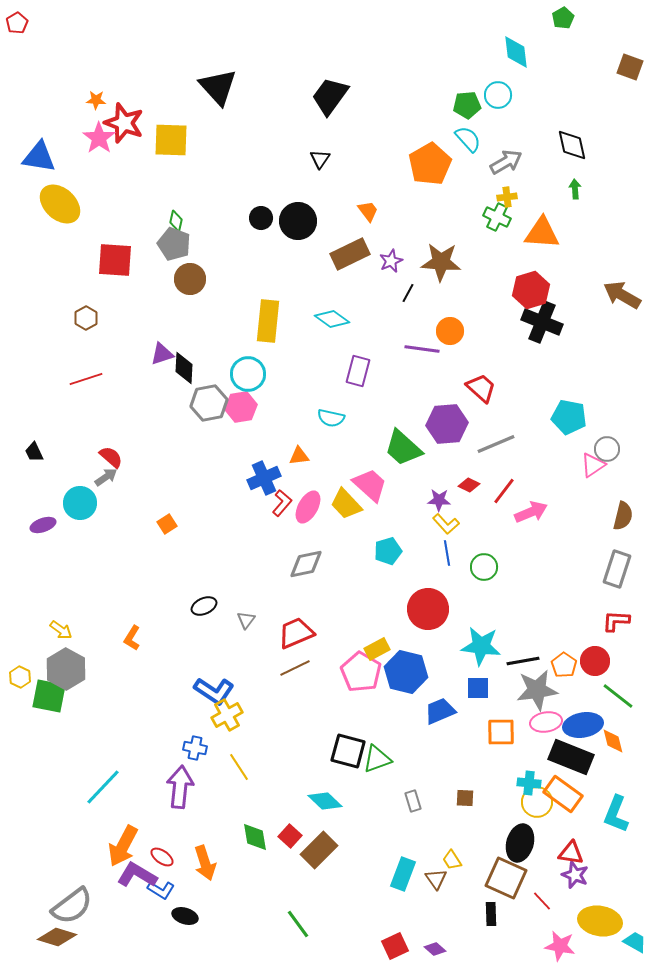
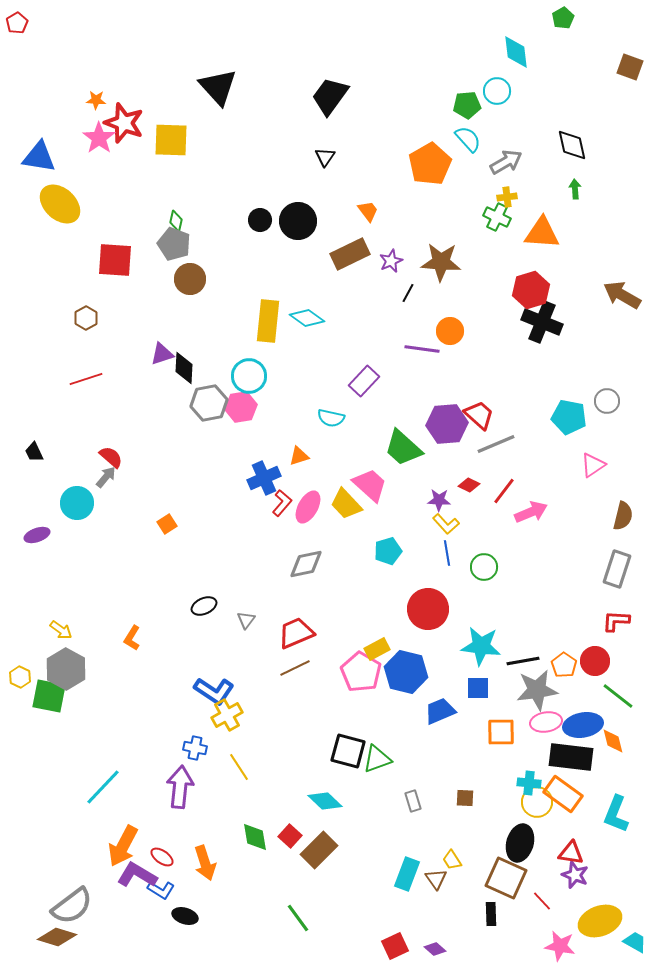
cyan circle at (498, 95): moved 1 px left, 4 px up
black triangle at (320, 159): moved 5 px right, 2 px up
black circle at (261, 218): moved 1 px left, 2 px down
cyan diamond at (332, 319): moved 25 px left, 1 px up
purple rectangle at (358, 371): moved 6 px right, 10 px down; rotated 28 degrees clockwise
cyan circle at (248, 374): moved 1 px right, 2 px down
red trapezoid at (481, 388): moved 2 px left, 27 px down
gray circle at (607, 449): moved 48 px up
orange triangle at (299, 456): rotated 10 degrees counterclockwise
gray arrow at (106, 477): rotated 15 degrees counterclockwise
cyan circle at (80, 503): moved 3 px left
purple ellipse at (43, 525): moved 6 px left, 10 px down
black rectangle at (571, 757): rotated 15 degrees counterclockwise
cyan rectangle at (403, 874): moved 4 px right
yellow ellipse at (600, 921): rotated 30 degrees counterclockwise
green line at (298, 924): moved 6 px up
